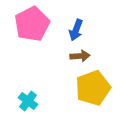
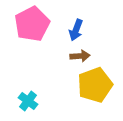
yellow pentagon: moved 2 px right, 3 px up
